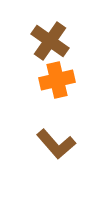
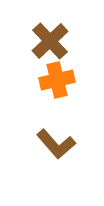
brown cross: rotated 12 degrees clockwise
